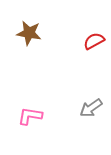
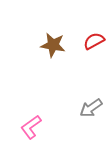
brown star: moved 24 px right, 12 px down
pink L-shape: moved 1 px right, 11 px down; rotated 45 degrees counterclockwise
